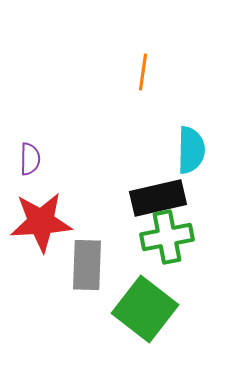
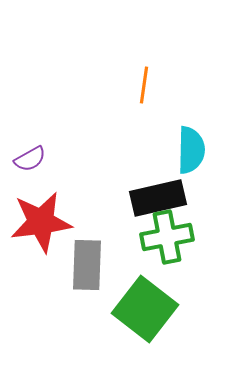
orange line: moved 1 px right, 13 px down
purple semicircle: rotated 60 degrees clockwise
red star: rotated 4 degrees counterclockwise
